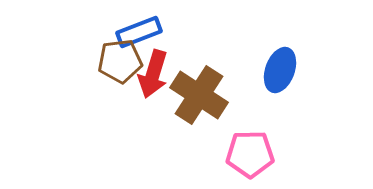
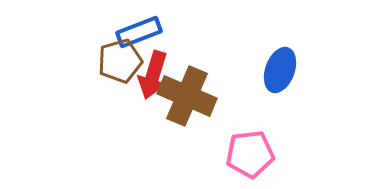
brown pentagon: rotated 9 degrees counterclockwise
red arrow: moved 1 px down
brown cross: moved 12 px left, 1 px down; rotated 10 degrees counterclockwise
pink pentagon: rotated 6 degrees counterclockwise
